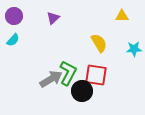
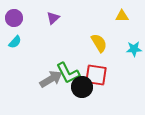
purple circle: moved 2 px down
cyan semicircle: moved 2 px right, 2 px down
green L-shape: rotated 125 degrees clockwise
black circle: moved 4 px up
